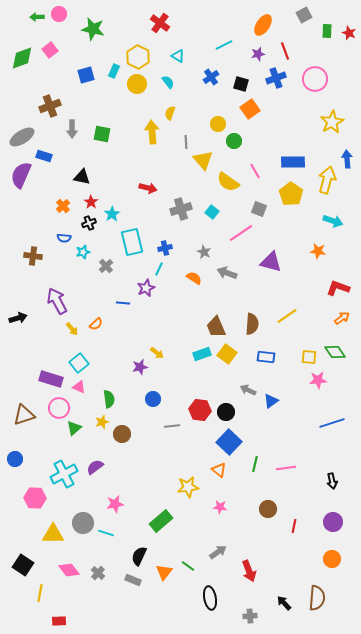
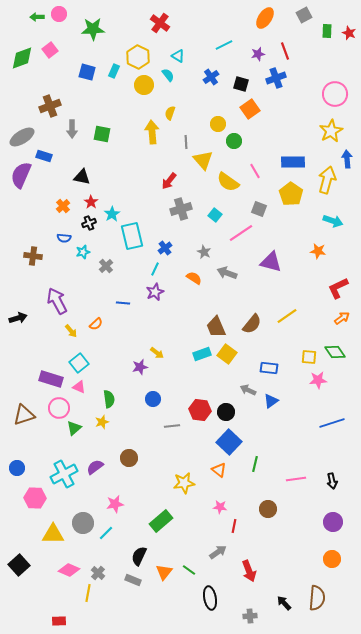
orange ellipse at (263, 25): moved 2 px right, 7 px up
green star at (93, 29): rotated 15 degrees counterclockwise
blue square at (86, 75): moved 1 px right, 3 px up; rotated 30 degrees clockwise
pink circle at (315, 79): moved 20 px right, 15 px down
cyan semicircle at (168, 82): moved 7 px up
yellow circle at (137, 84): moved 7 px right, 1 px down
yellow star at (332, 122): moved 1 px left, 9 px down
red arrow at (148, 188): moved 21 px right, 7 px up; rotated 114 degrees clockwise
cyan square at (212, 212): moved 3 px right, 3 px down
cyan rectangle at (132, 242): moved 6 px up
blue cross at (165, 248): rotated 24 degrees counterclockwise
cyan line at (159, 269): moved 4 px left
purple star at (146, 288): moved 9 px right, 4 px down
red L-shape at (338, 288): rotated 45 degrees counterclockwise
brown semicircle at (252, 324): rotated 35 degrees clockwise
yellow arrow at (72, 329): moved 1 px left, 2 px down
blue rectangle at (266, 357): moved 3 px right, 11 px down
brown circle at (122, 434): moved 7 px right, 24 px down
blue circle at (15, 459): moved 2 px right, 9 px down
pink line at (286, 468): moved 10 px right, 11 px down
yellow star at (188, 487): moved 4 px left, 4 px up
red line at (294, 526): moved 60 px left
cyan line at (106, 533): rotated 63 degrees counterclockwise
black square at (23, 565): moved 4 px left; rotated 15 degrees clockwise
green line at (188, 566): moved 1 px right, 4 px down
pink diamond at (69, 570): rotated 30 degrees counterclockwise
yellow line at (40, 593): moved 48 px right
